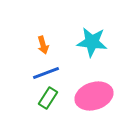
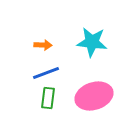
orange arrow: rotated 72 degrees counterclockwise
green rectangle: rotated 25 degrees counterclockwise
